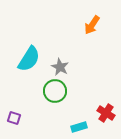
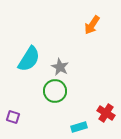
purple square: moved 1 px left, 1 px up
